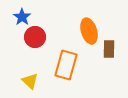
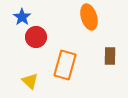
orange ellipse: moved 14 px up
red circle: moved 1 px right
brown rectangle: moved 1 px right, 7 px down
orange rectangle: moved 1 px left
